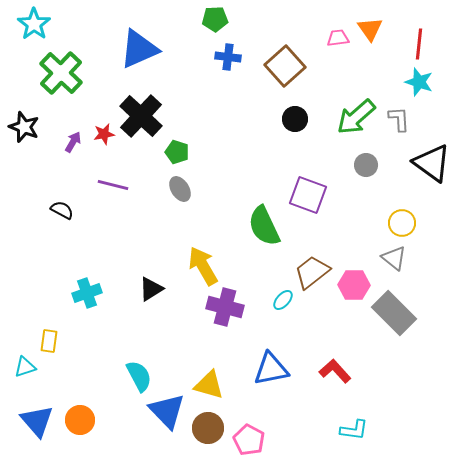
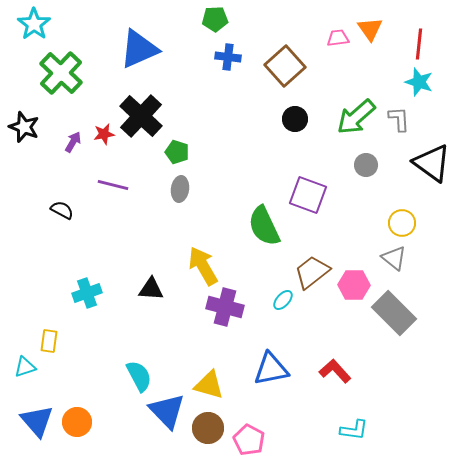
gray ellipse at (180, 189): rotated 40 degrees clockwise
black triangle at (151, 289): rotated 36 degrees clockwise
orange circle at (80, 420): moved 3 px left, 2 px down
